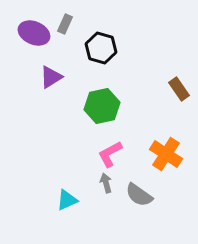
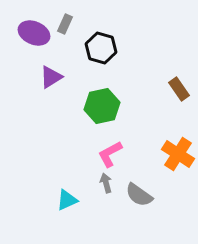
orange cross: moved 12 px right
